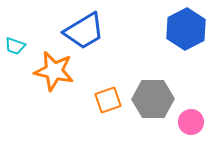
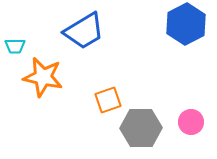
blue hexagon: moved 5 px up
cyan trapezoid: rotated 20 degrees counterclockwise
orange star: moved 11 px left, 6 px down
gray hexagon: moved 12 px left, 29 px down
